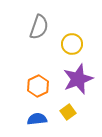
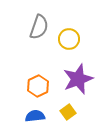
yellow circle: moved 3 px left, 5 px up
blue semicircle: moved 2 px left, 3 px up
